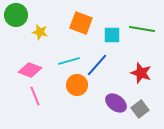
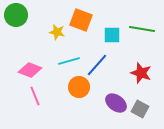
orange square: moved 3 px up
yellow star: moved 17 px right
orange circle: moved 2 px right, 2 px down
gray square: rotated 24 degrees counterclockwise
